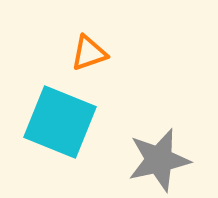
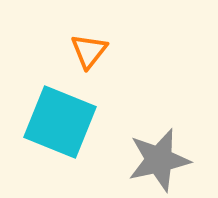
orange triangle: moved 2 px up; rotated 33 degrees counterclockwise
